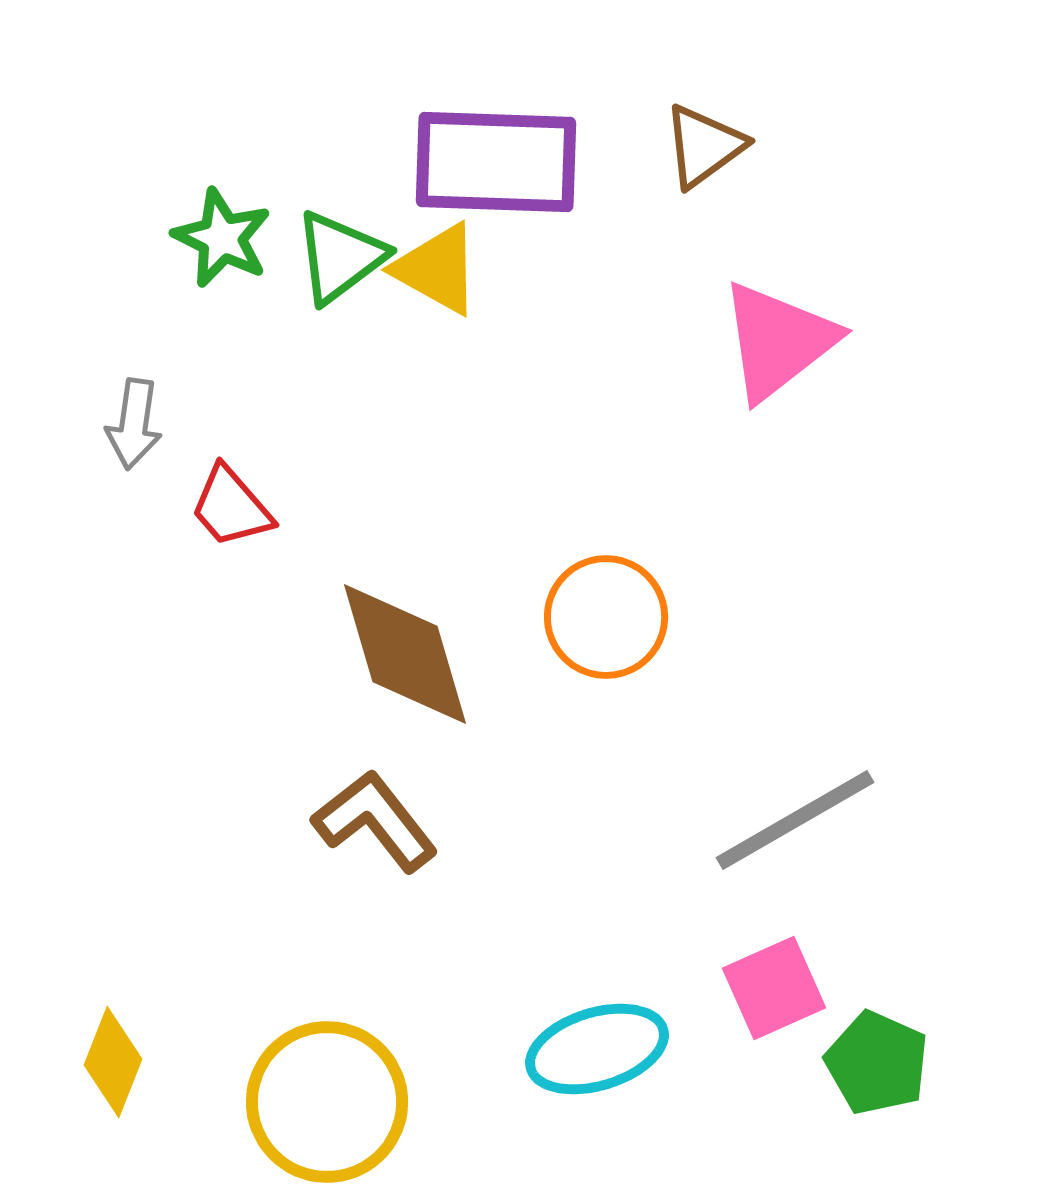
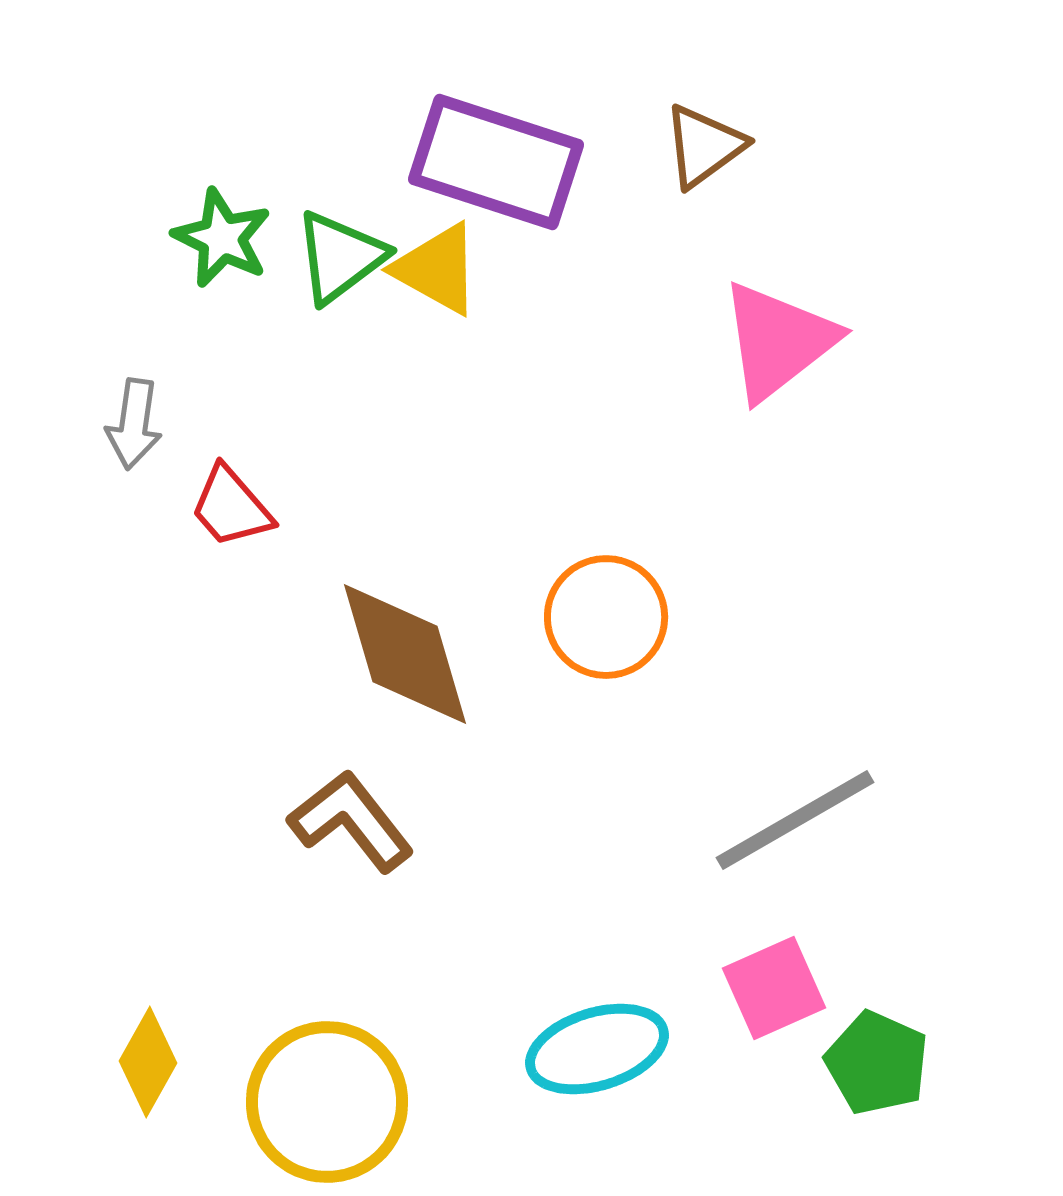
purple rectangle: rotated 16 degrees clockwise
brown L-shape: moved 24 px left
yellow diamond: moved 35 px right; rotated 8 degrees clockwise
